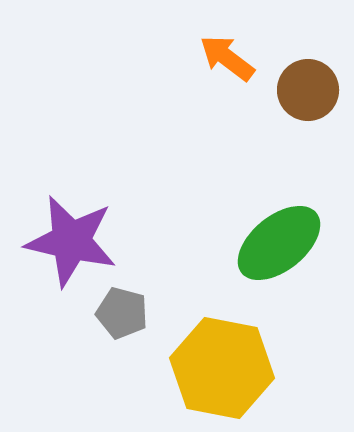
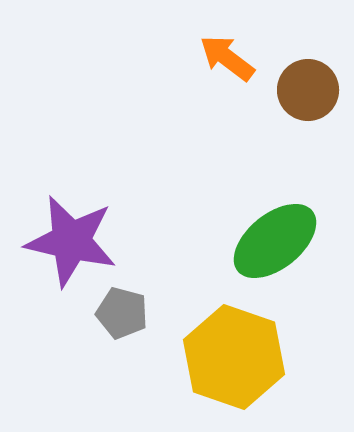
green ellipse: moved 4 px left, 2 px up
yellow hexagon: moved 12 px right, 11 px up; rotated 8 degrees clockwise
